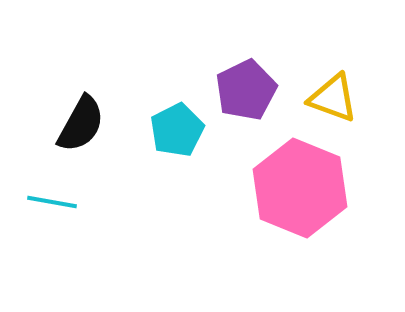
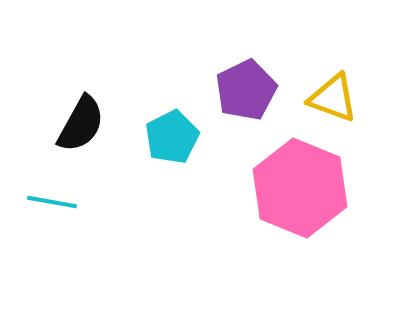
cyan pentagon: moved 5 px left, 7 px down
